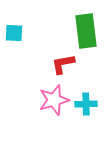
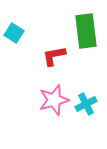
cyan square: rotated 30 degrees clockwise
red L-shape: moved 9 px left, 8 px up
cyan cross: rotated 25 degrees counterclockwise
